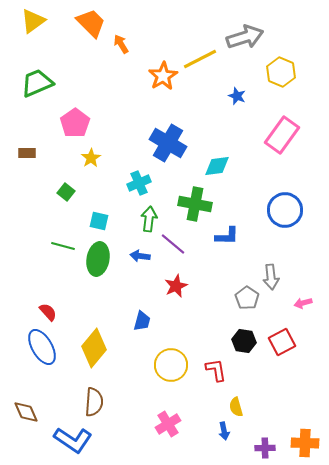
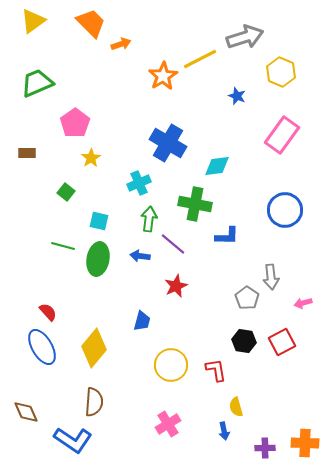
orange arrow at (121, 44): rotated 102 degrees clockwise
